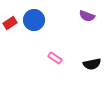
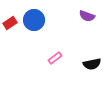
pink rectangle: rotated 72 degrees counterclockwise
